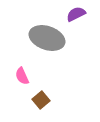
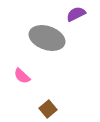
pink semicircle: rotated 24 degrees counterclockwise
brown square: moved 7 px right, 9 px down
